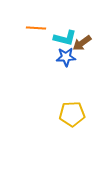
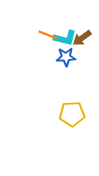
orange line: moved 12 px right, 7 px down; rotated 18 degrees clockwise
brown arrow: moved 5 px up
